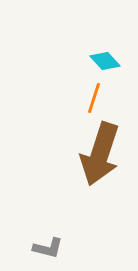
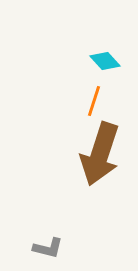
orange line: moved 3 px down
